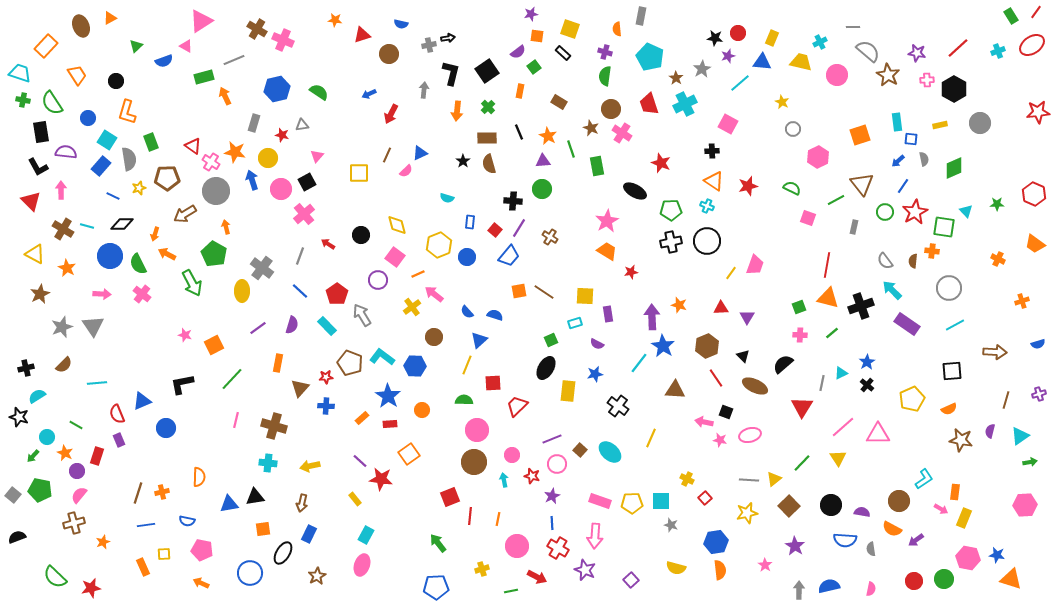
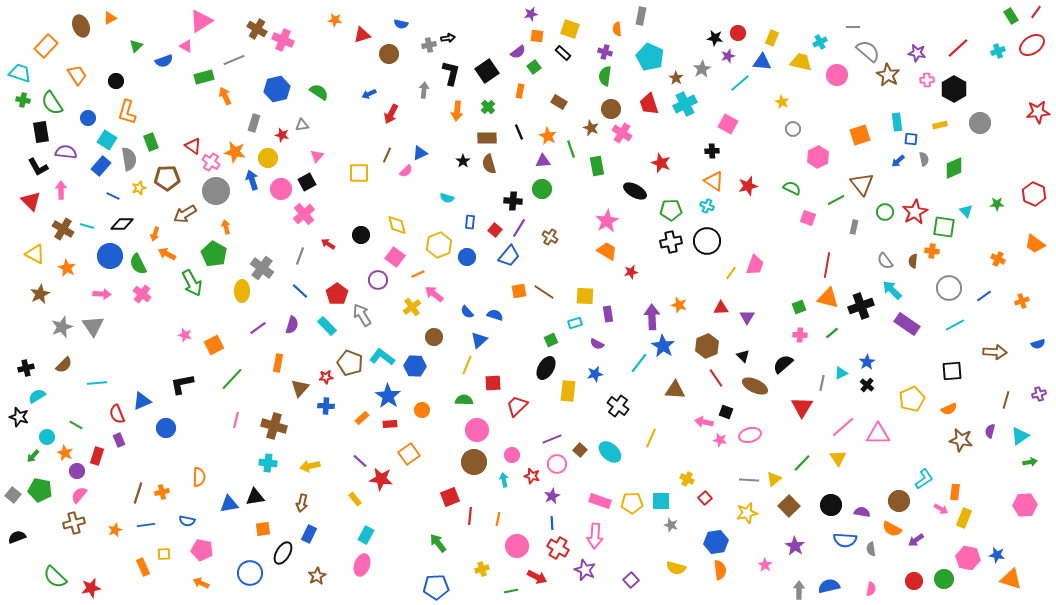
blue line at (903, 186): moved 81 px right, 110 px down; rotated 21 degrees clockwise
orange star at (103, 542): moved 12 px right, 12 px up
